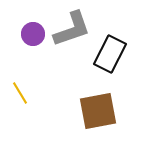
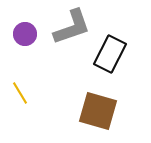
gray L-shape: moved 2 px up
purple circle: moved 8 px left
brown square: rotated 27 degrees clockwise
